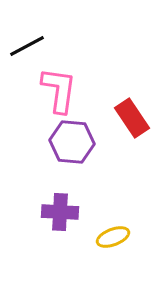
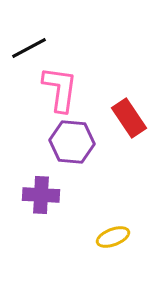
black line: moved 2 px right, 2 px down
pink L-shape: moved 1 px right, 1 px up
red rectangle: moved 3 px left
purple cross: moved 19 px left, 17 px up
